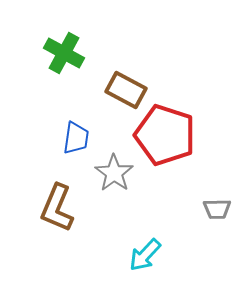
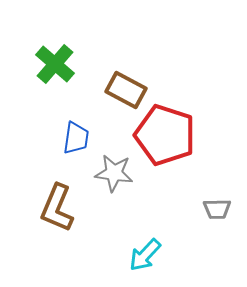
green cross: moved 9 px left, 11 px down; rotated 12 degrees clockwise
gray star: rotated 27 degrees counterclockwise
